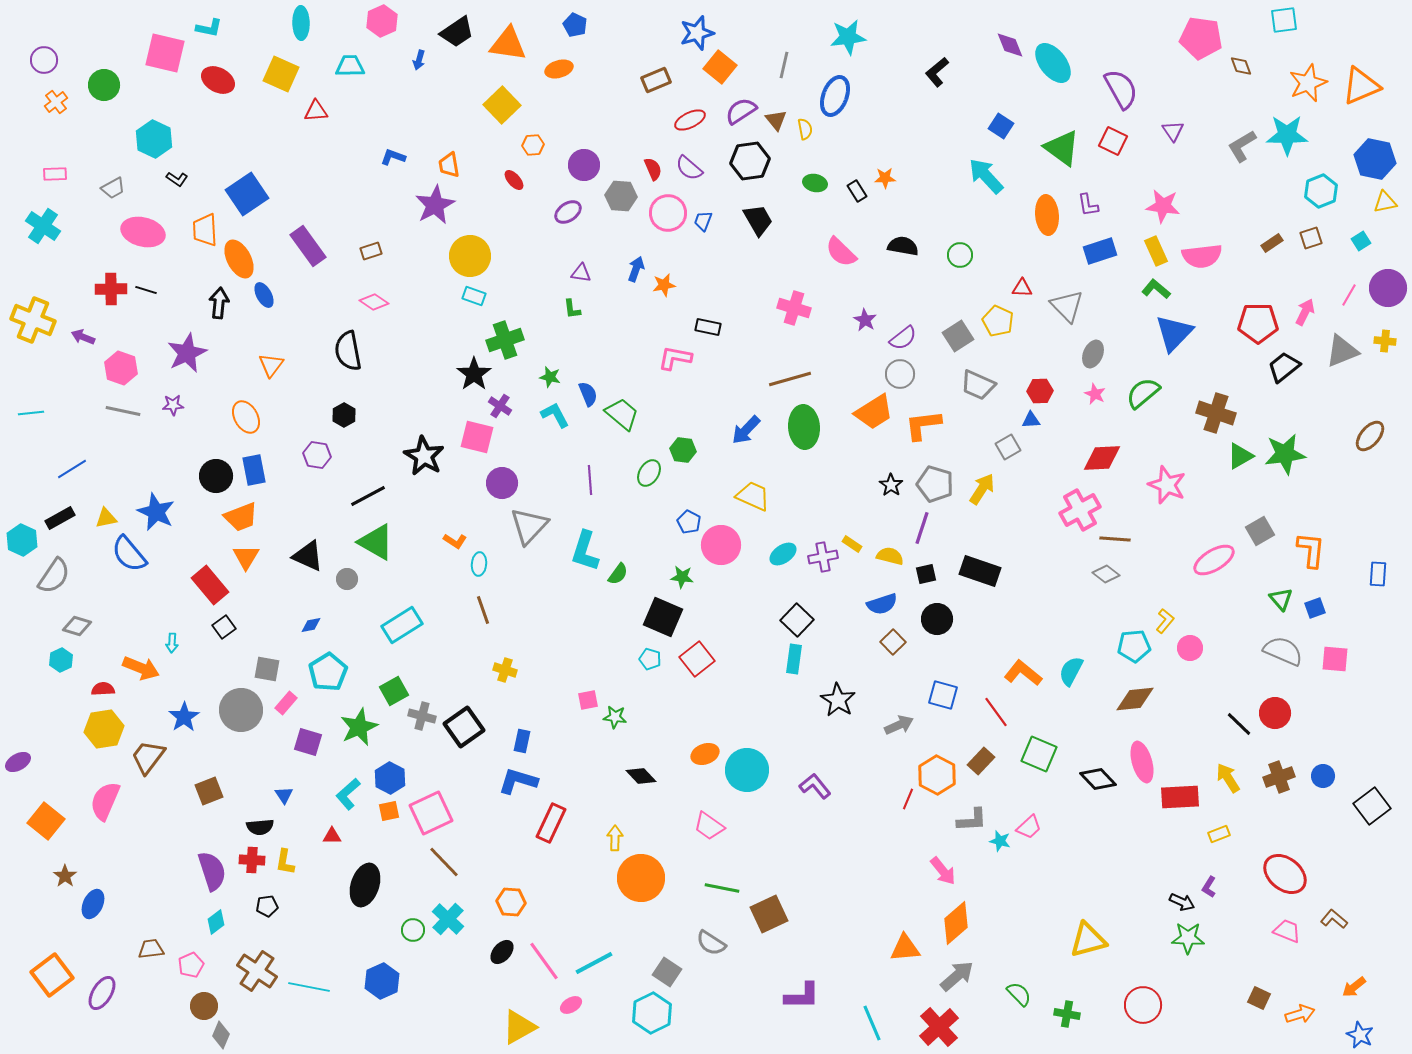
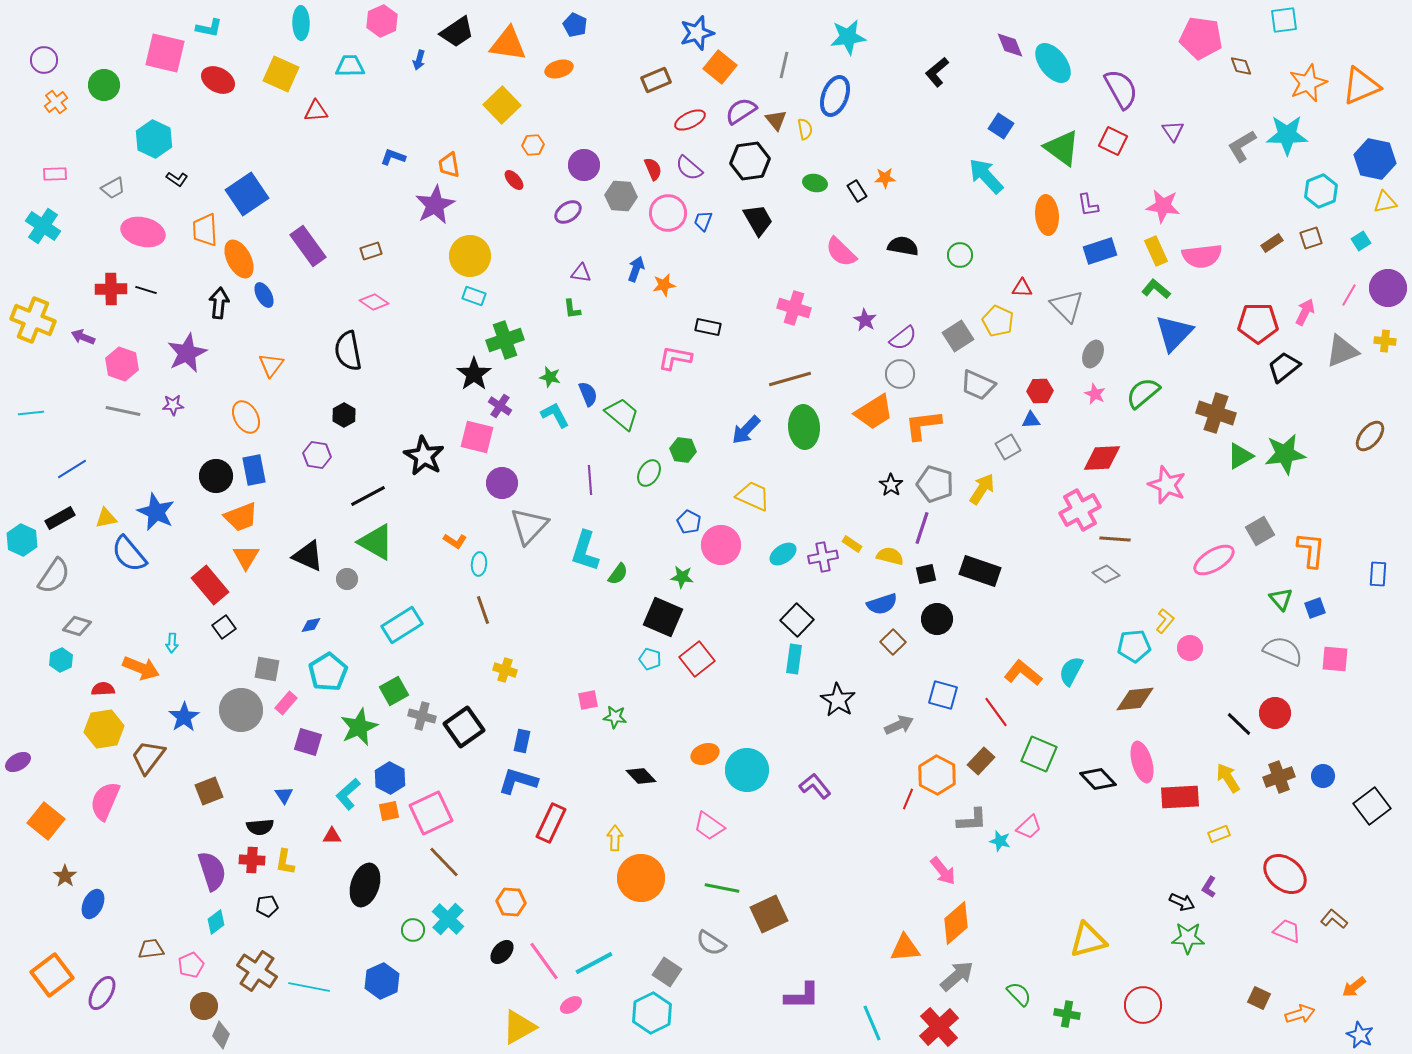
pink hexagon at (121, 368): moved 1 px right, 4 px up
